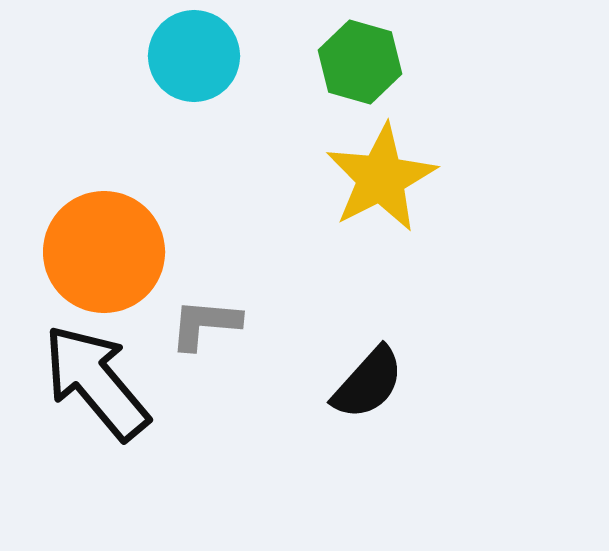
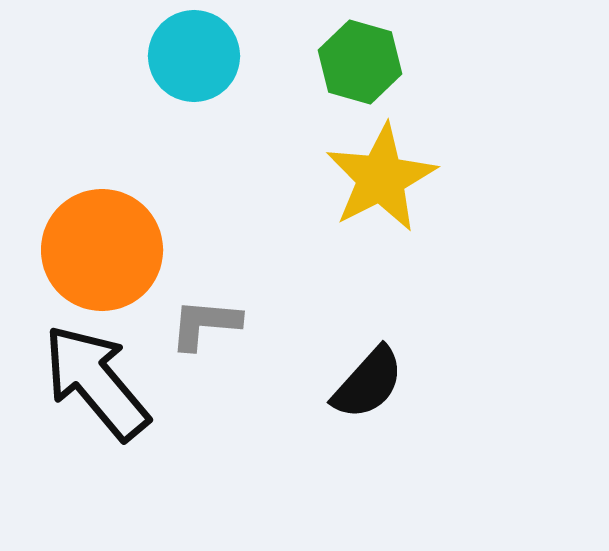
orange circle: moved 2 px left, 2 px up
